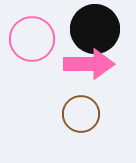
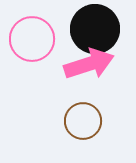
pink arrow: rotated 18 degrees counterclockwise
brown circle: moved 2 px right, 7 px down
